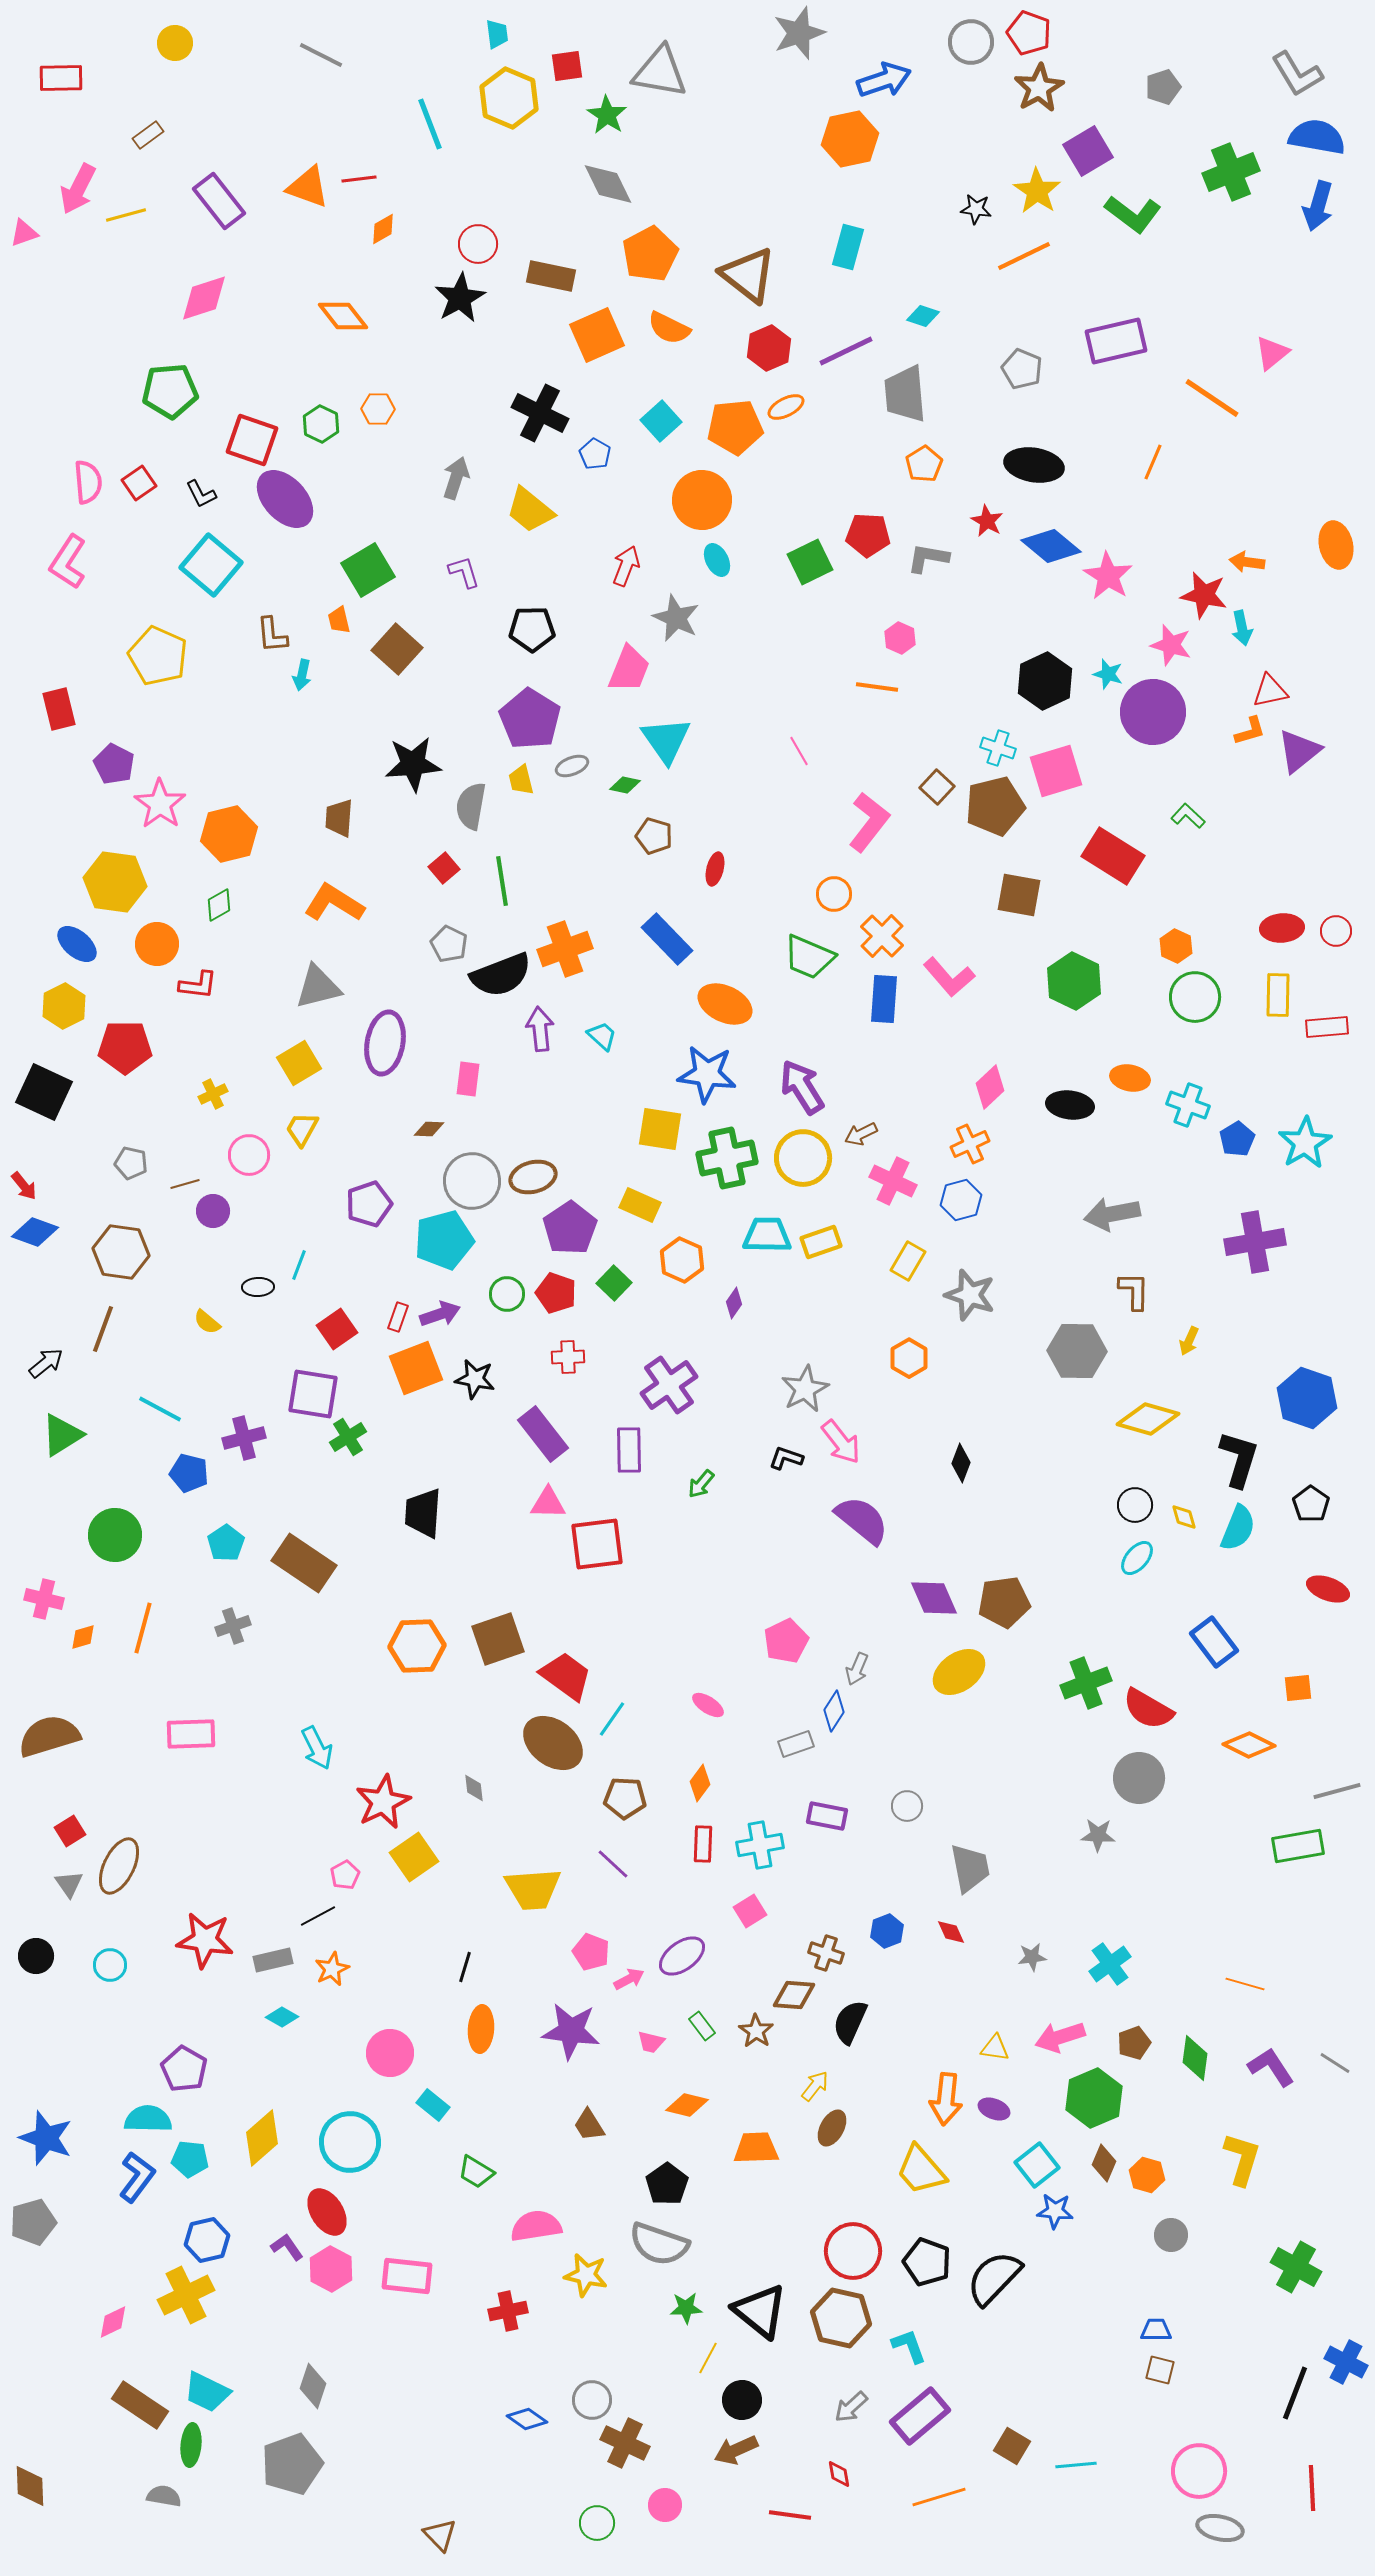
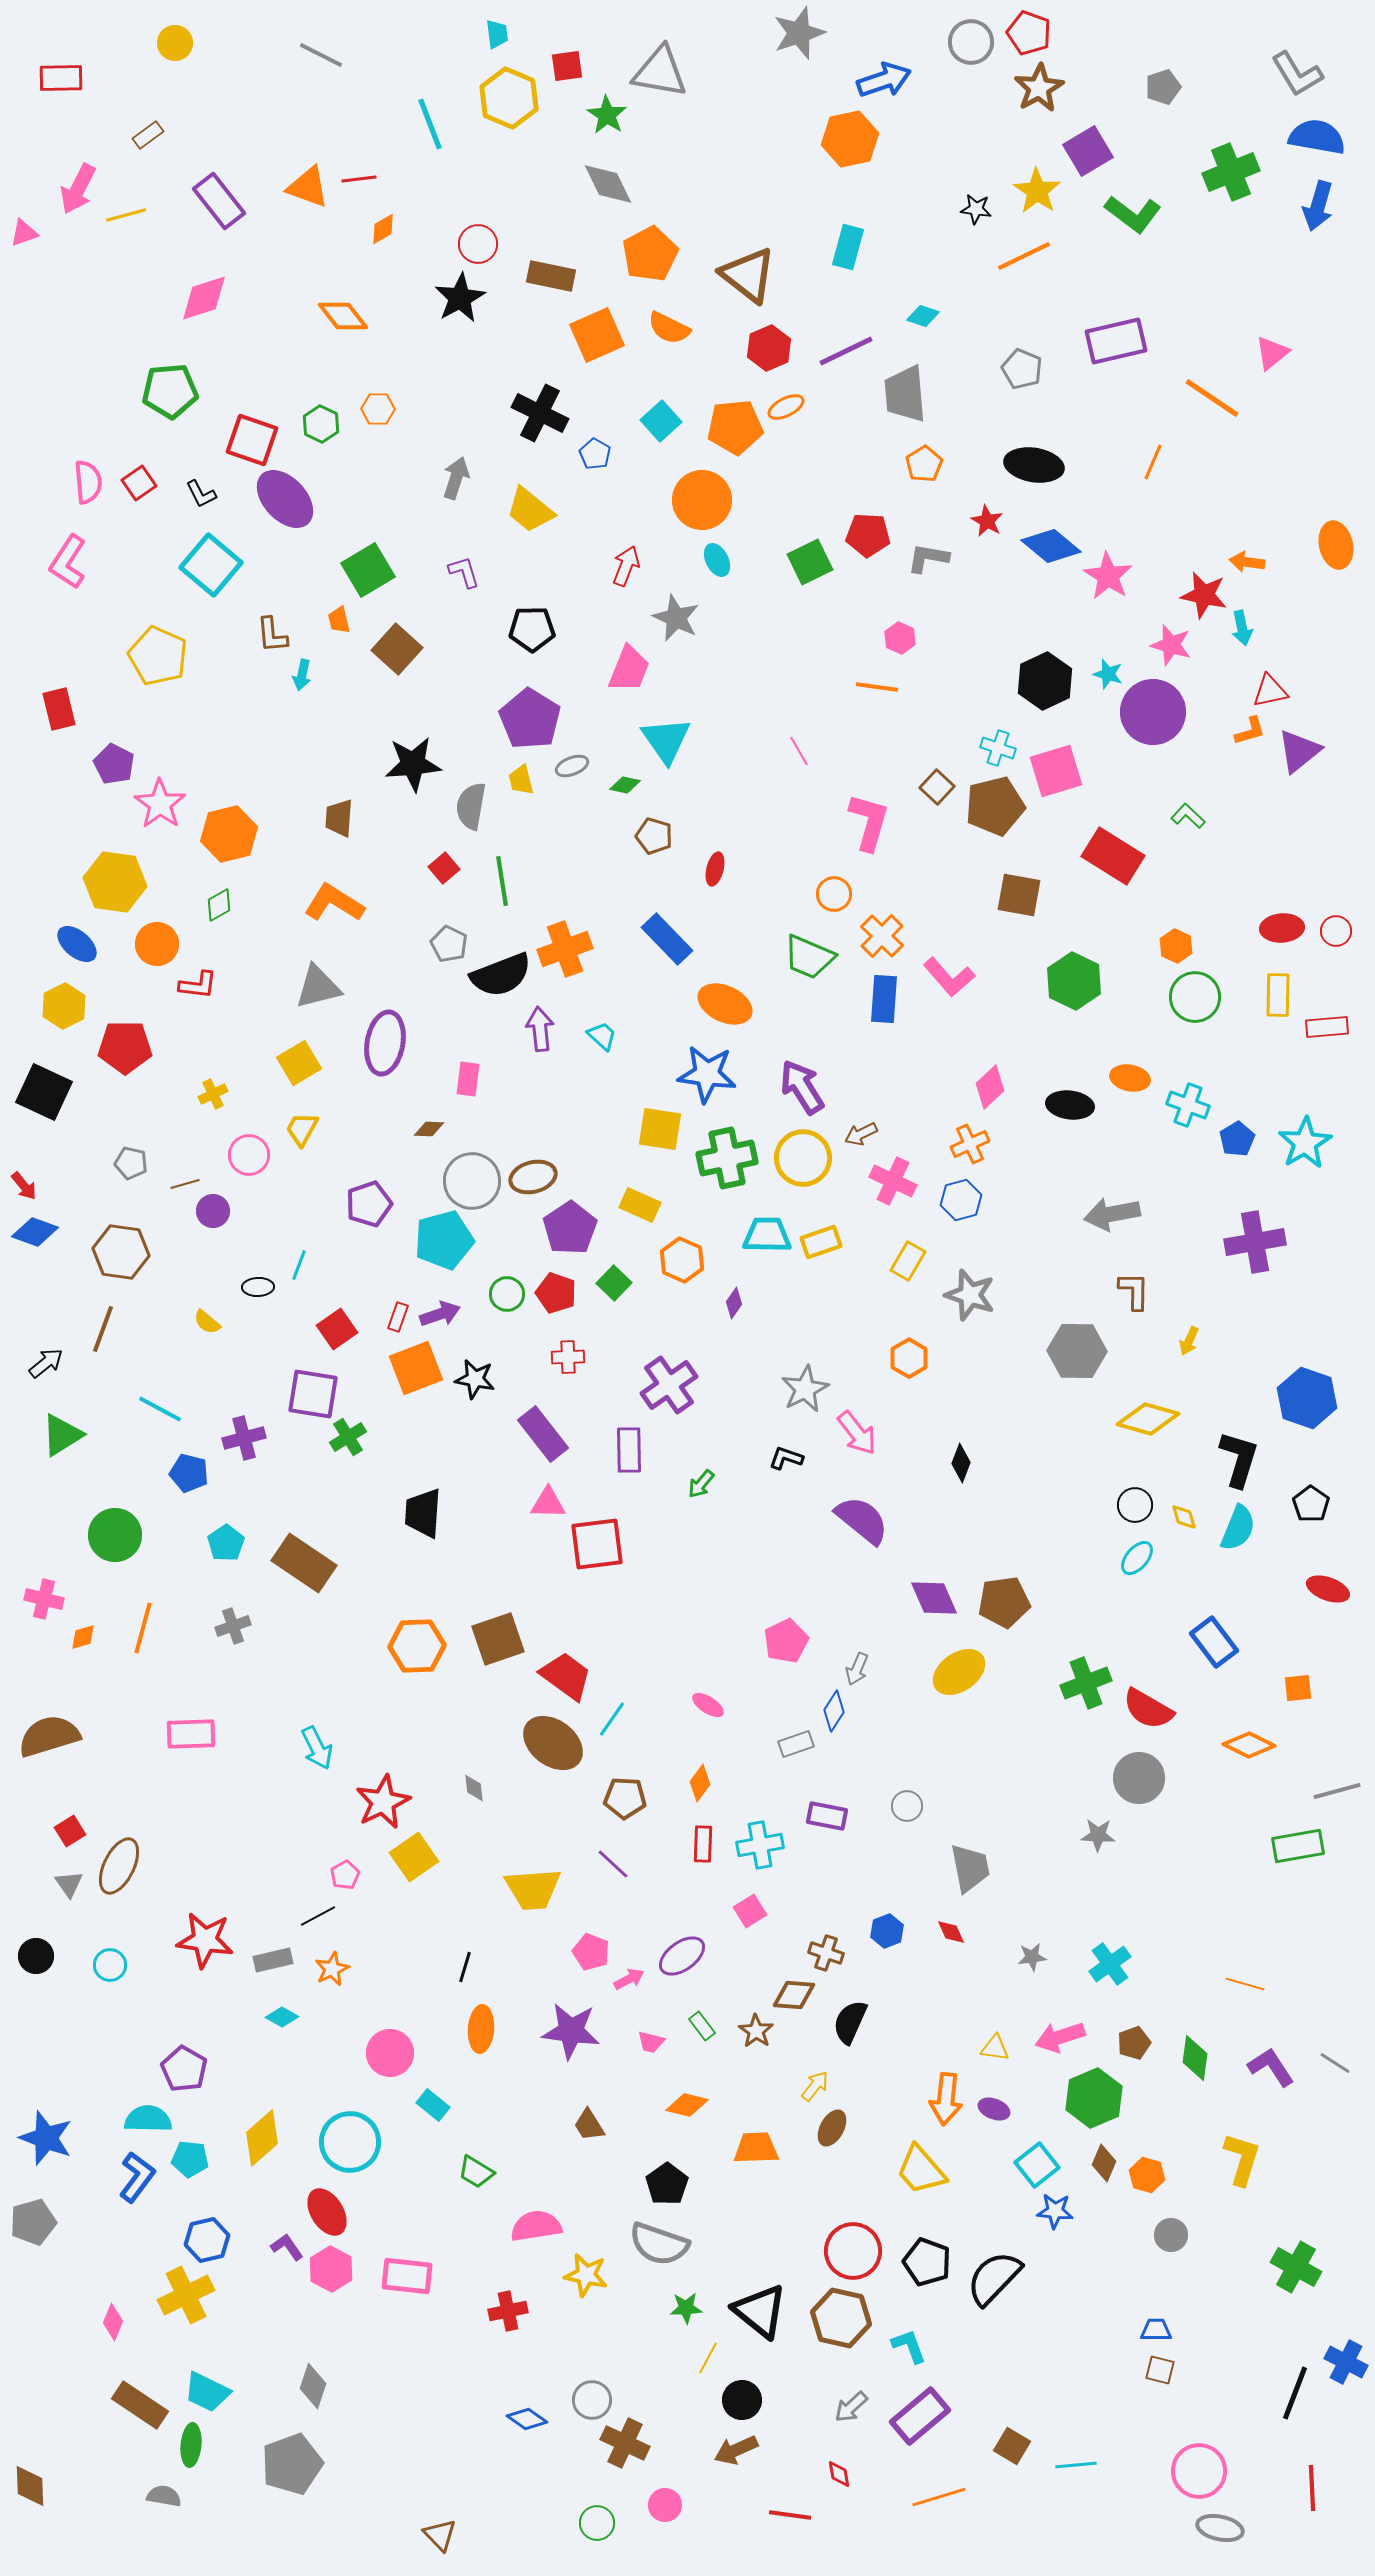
pink L-shape at (869, 822): rotated 22 degrees counterclockwise
pink arrow at (841, 1442): moved 16 px right, 9 px up
pink diamond at (113, 2322): rotated 42 degrees counterclockwise
